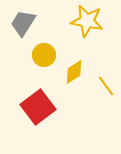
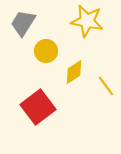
yellow circle: moved 2 px right, 4 px up
